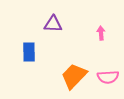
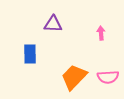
blue rectangle: moved 1 px right, 2 px down
orange trapezoid: moved 1 px down
